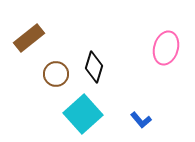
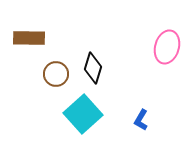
brown rectangle: rotated 40 degrees clockwise
pink ellipse: moved 1 px right, 1 px up
black diamond: moved 1 px left, 1 px down
blue L-shape: rotated 70 degrees clockwise
